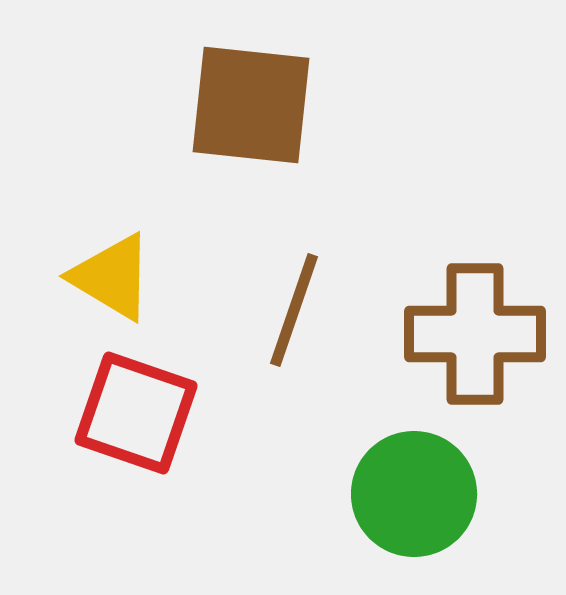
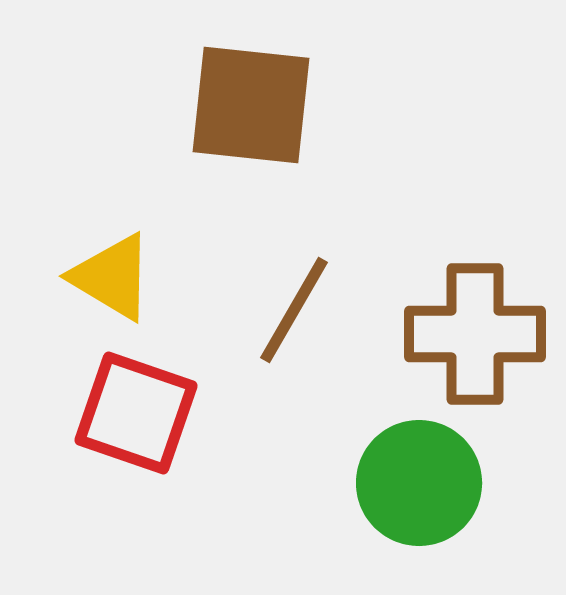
brown line: rotated 11 degrees clockwise
green circle: moved 5 px right, 11 px up
